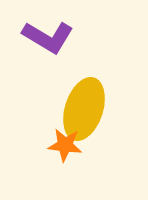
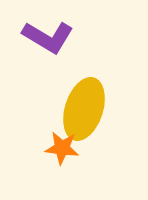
orange star: moved 3 px left, 3 px down
